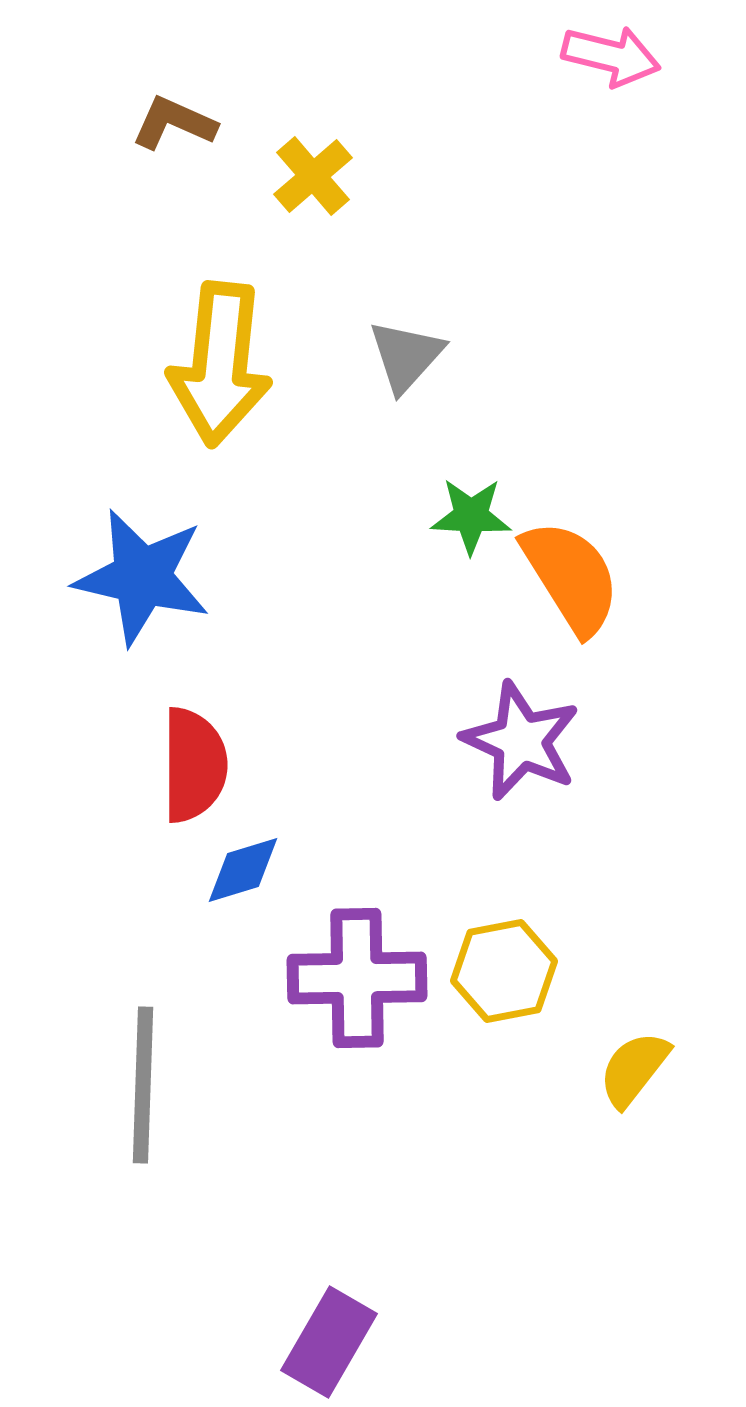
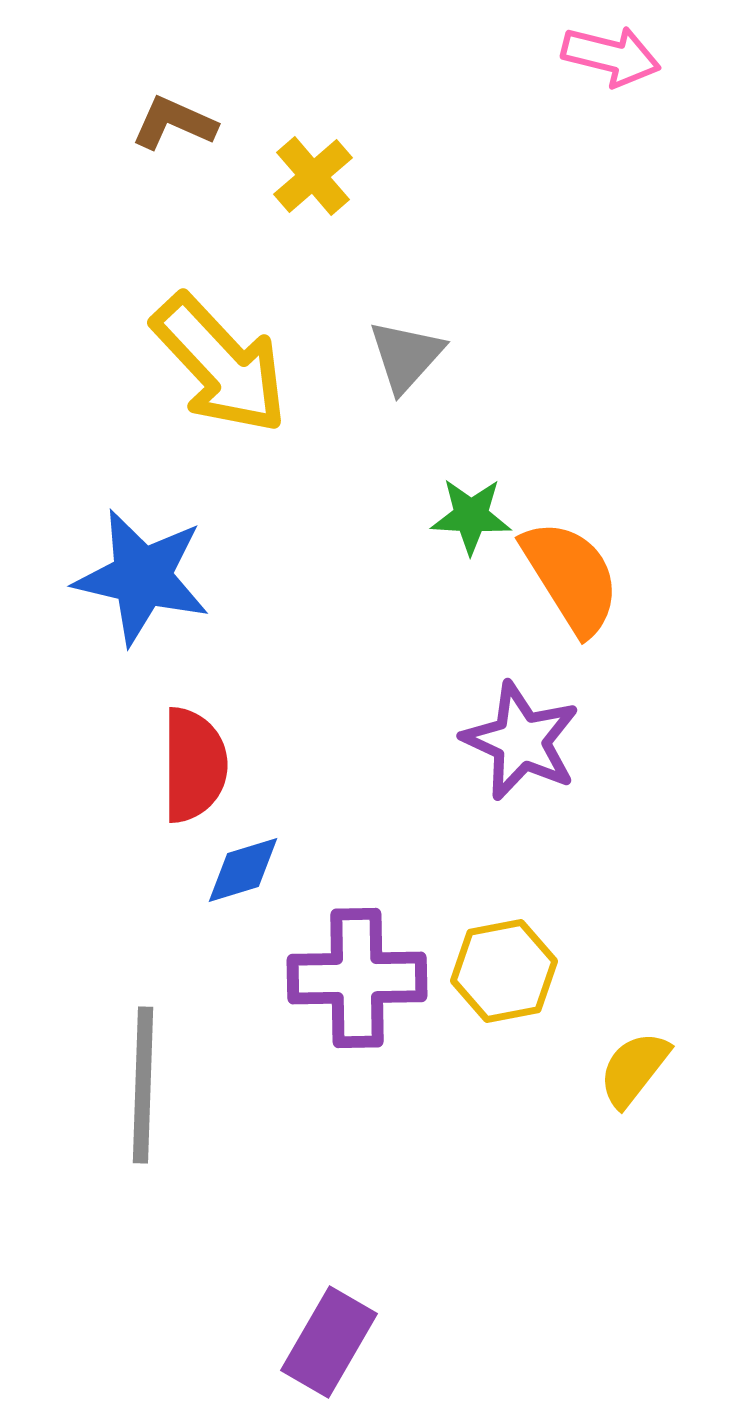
yellow arrow: rotated 49 degrees counterclockwise
